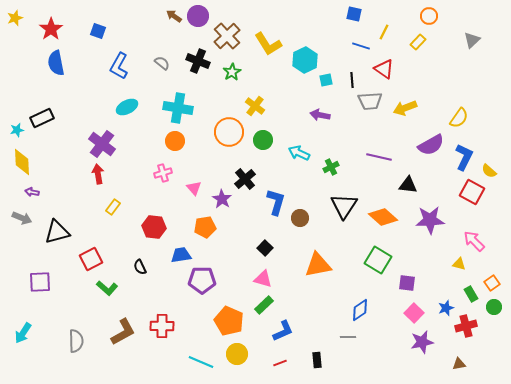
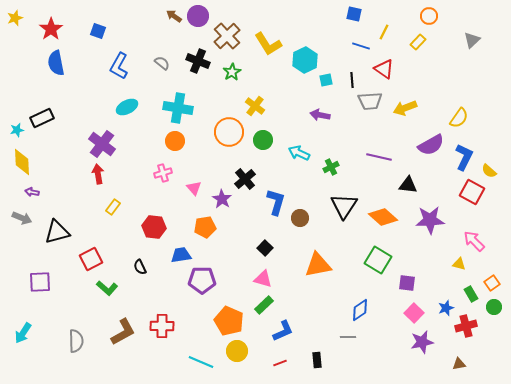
yellow circle at (237, 354): moved 3 px up
